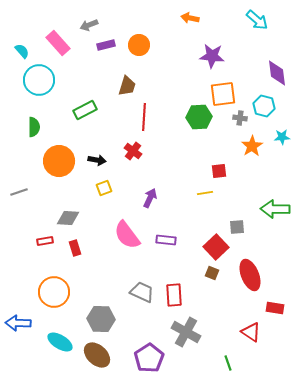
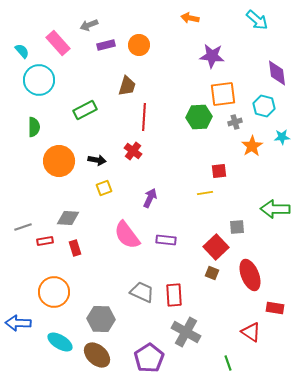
gray cross at (240, 118): moved 5 px left, 4 px down; rotated 24 degrees counterclockwise
gray line at (19, 192): moved 4 px right, 35 px down
